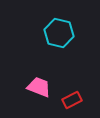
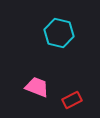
pink trapezoid: moved 2 px left
